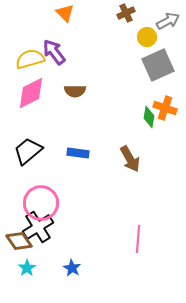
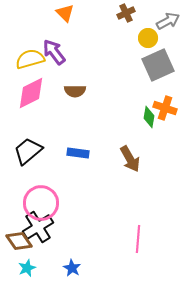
yellow circle: moved 1 px right, 1 px down
cyan star: rotated 12 degrees clockwise
